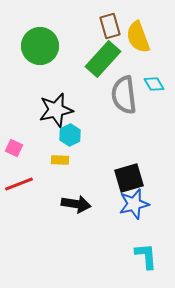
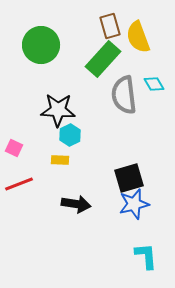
green circle: moved 1 px right, 1 px up
black star: moved 2 px right; rotated 16 degrees clockwise
